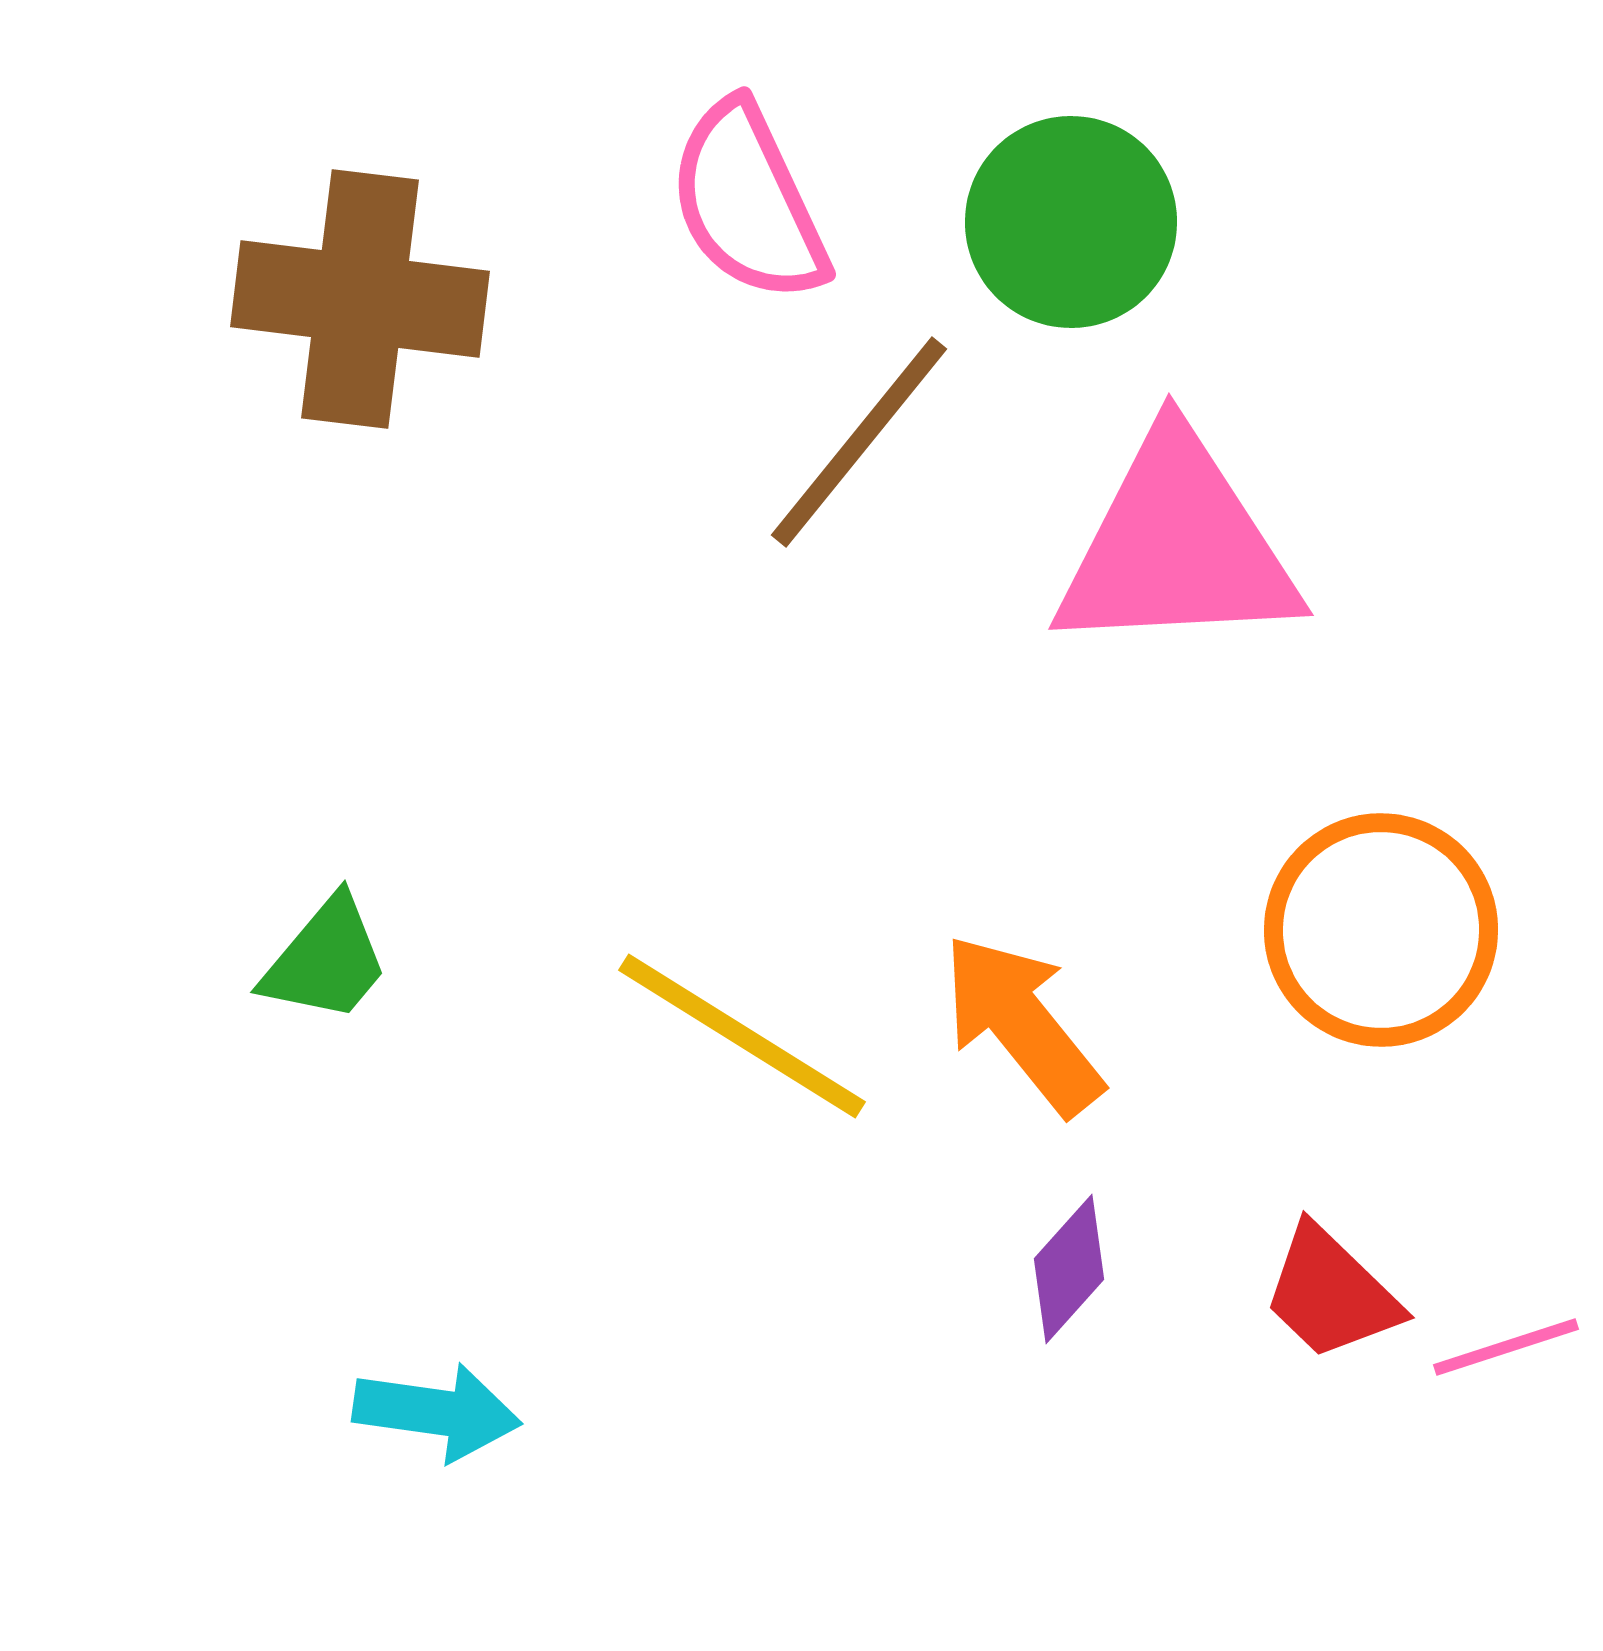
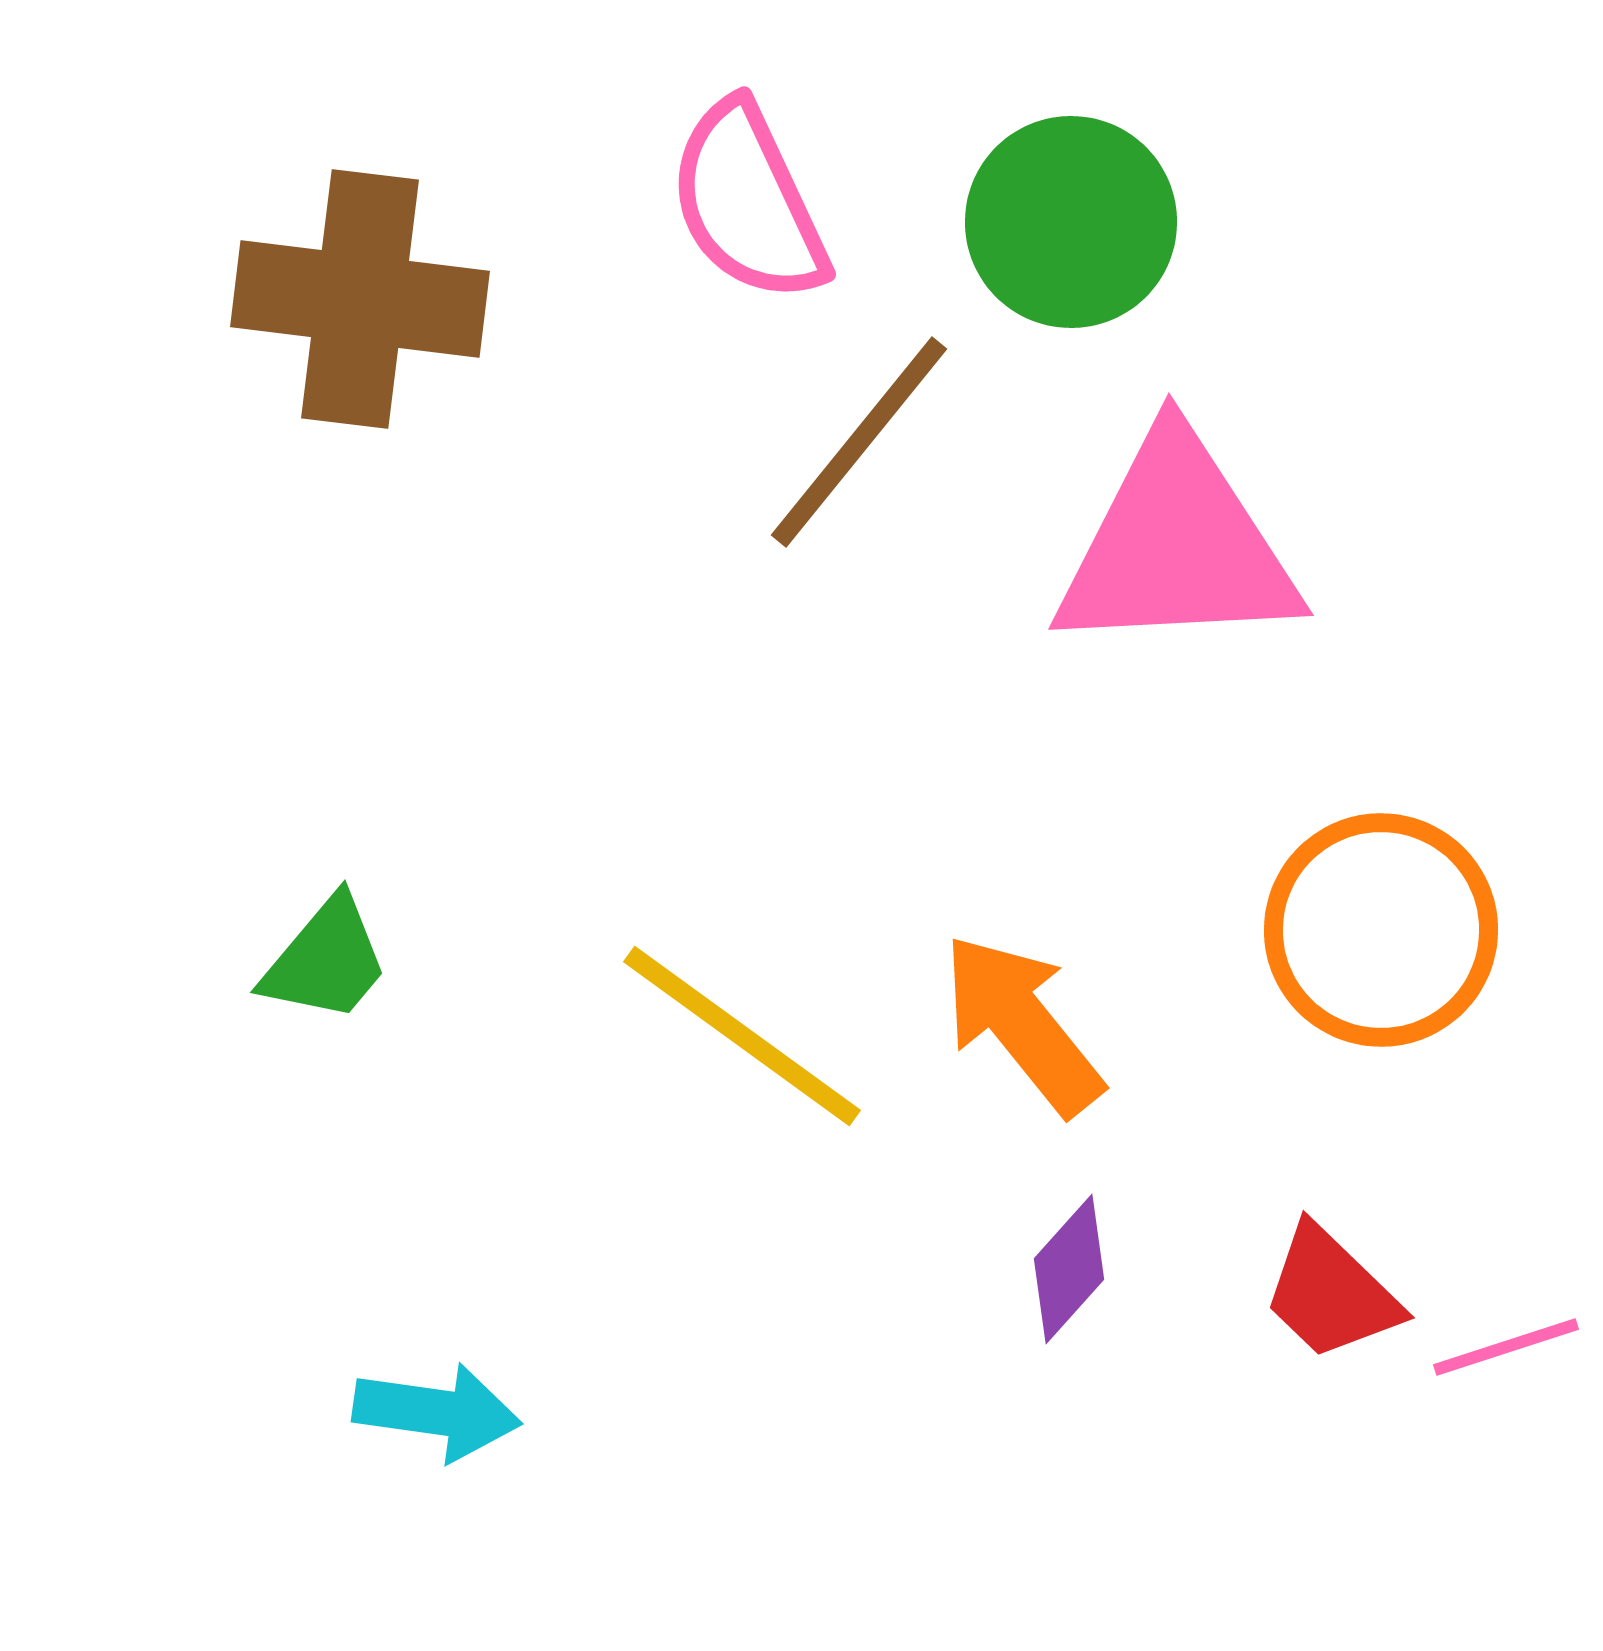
yellow line: rotated 4 degrees clockwise
